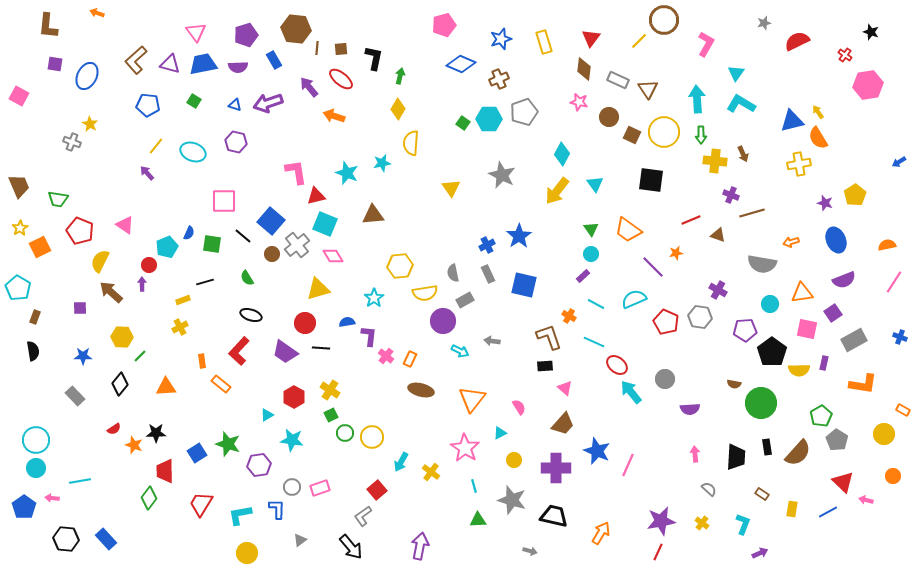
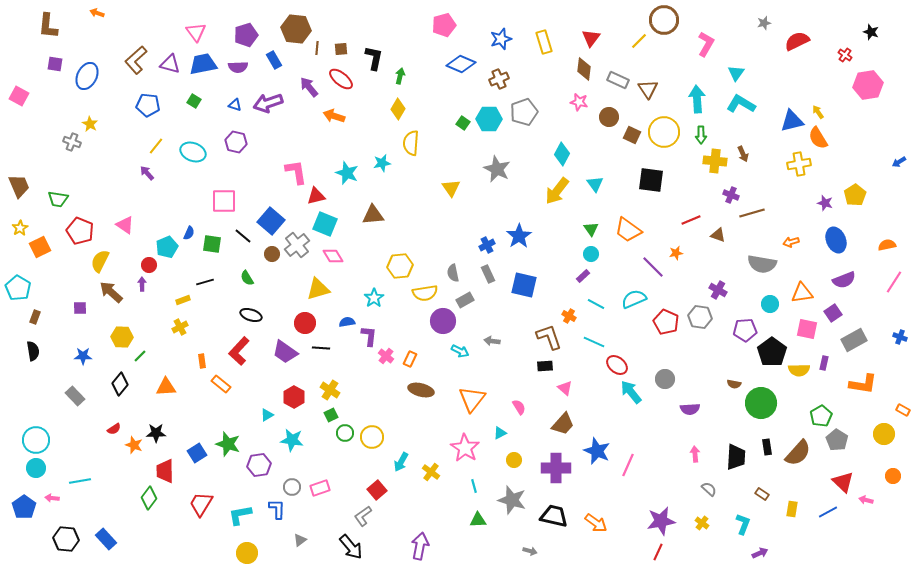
gray star at (502, 175): moved 5 px left, 6 px up
orange arrow at (601, 533): moved 5 px left, 10 px up; rotated 95 degrees clockwise
